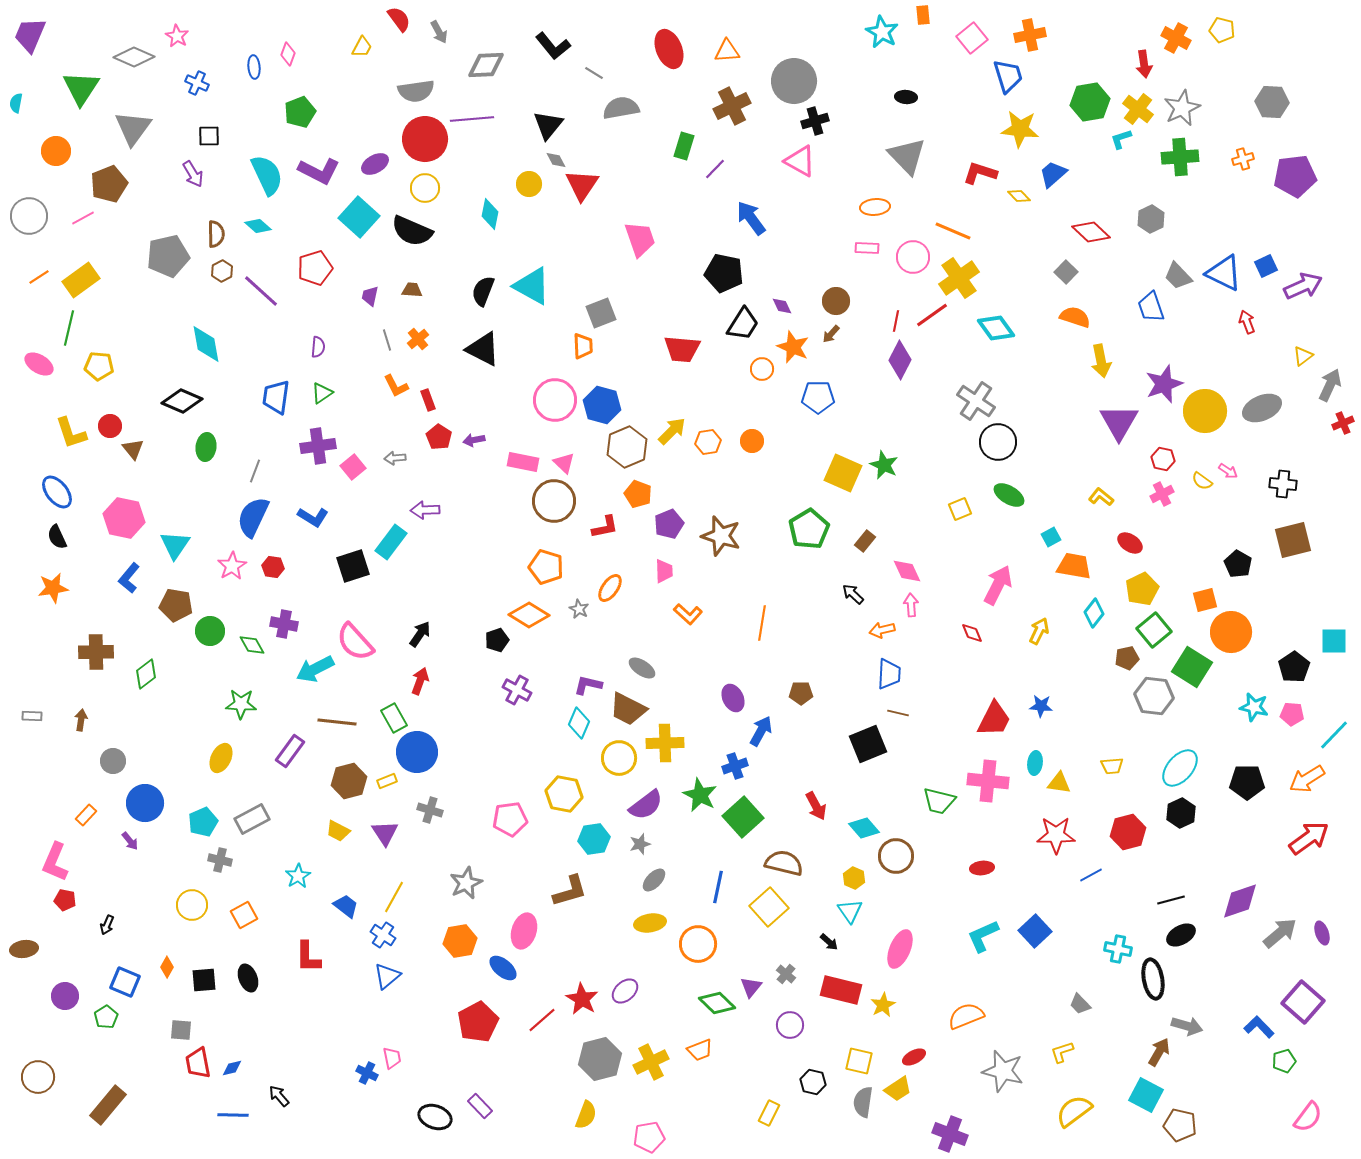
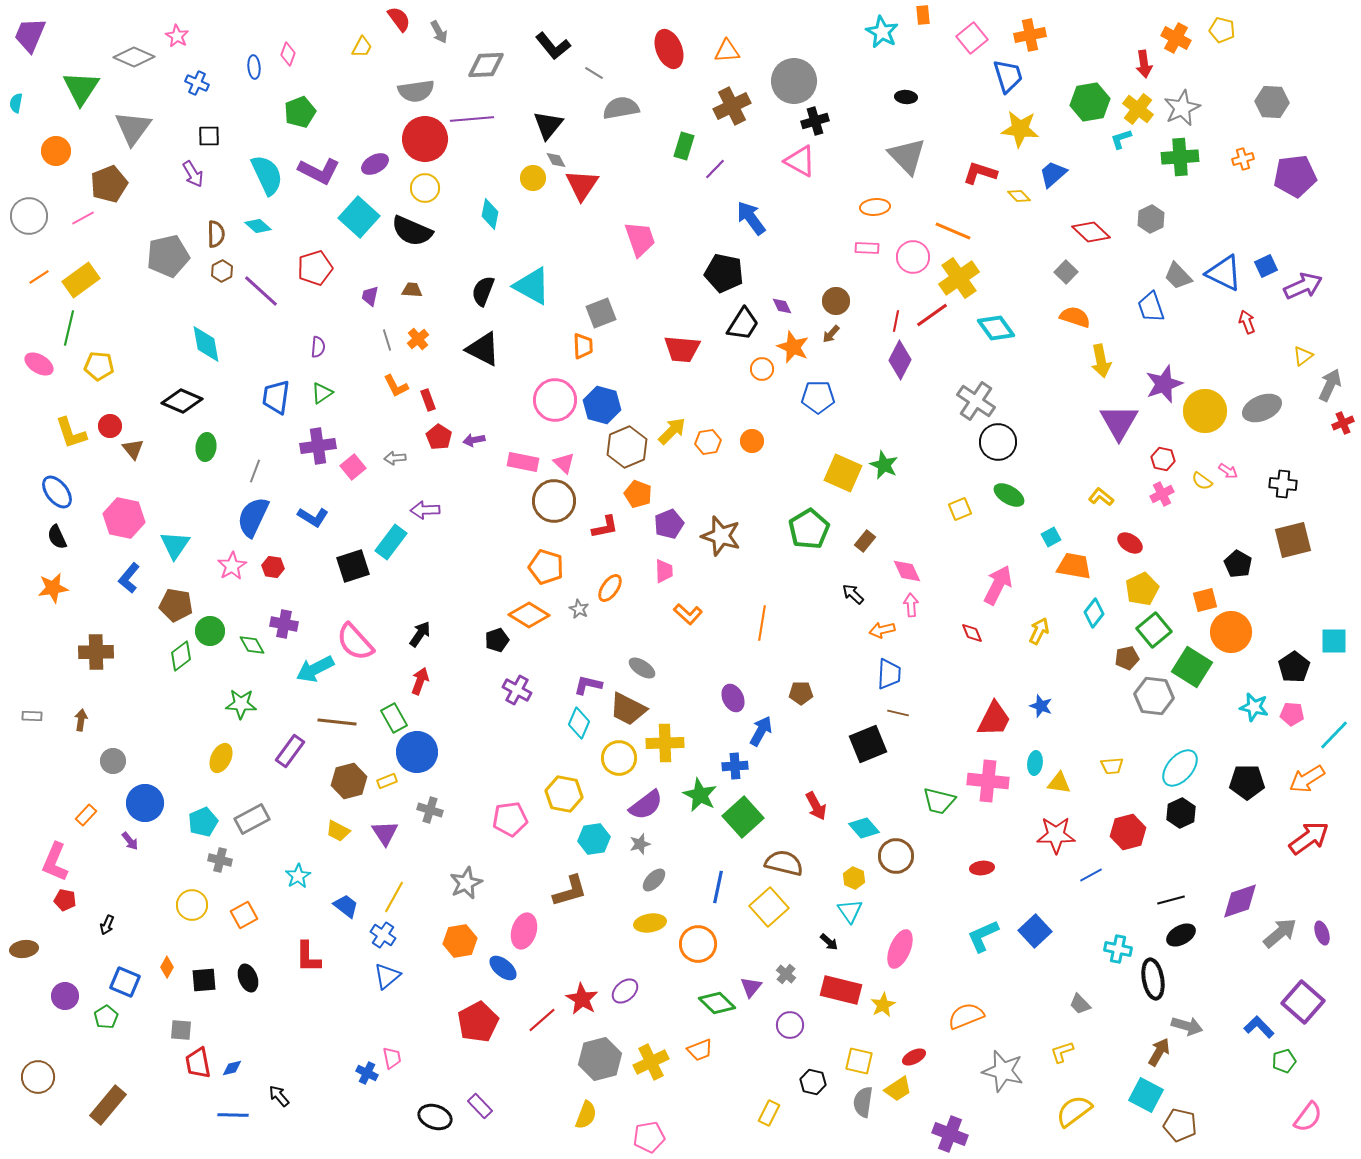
yellow circle at (529, 184): moved 4 px right, 6 px up
green diamond at (146, 674): moved 35 px right, 18 px up
blue star at (1041, 706): rotated 15 degrees clockwise
blue cross at (735, 766): rotated 15 degrees clockwise
